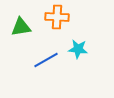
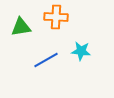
orange cross: moved 1 px left
cyan star: moved 3 px right, 2 px down
